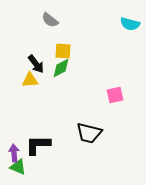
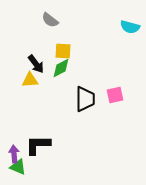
cyan semicircle: moved 3 px down
black trapezoid: moved 4 px left, 34 px up; rotated 104 degrees counterclockwise
purple arrow: moved 1 px down
